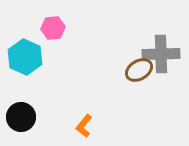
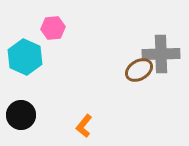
black circle: moved 2 px up
